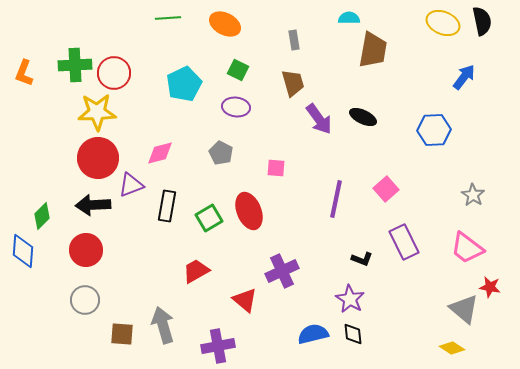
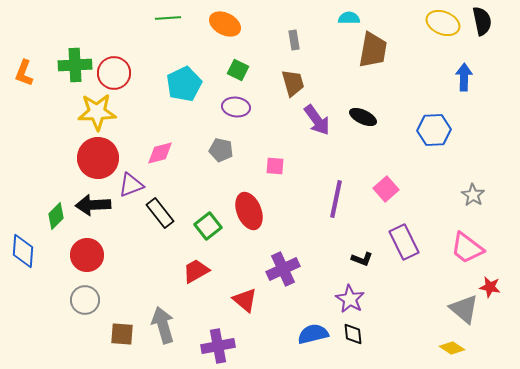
blue arrow at (464, 77): rotated 36 degrees counterclockwise
purple arrow at (319, 119): moved 2 px left, 1 px down
gray pentagon at (221, 153): moved 3 px up; rotated 15 degrees counterclockwise
pink square at (276, 168): moved 1 px left, 2 px up
black rectangle at (167, 206): moved 7 px left, 7 px down; rotated 48 degrees counterclockwise
green diamond at (42, 216): moved 14 px right
green square at (209, 218): moved 1 px left, 8 px down; rotated 8 degrees counterclockwise
red circle at (86, 250): moved 1 px right, 5 px down
purple cross at (282, 271): moved 1 px right, 2 px up
